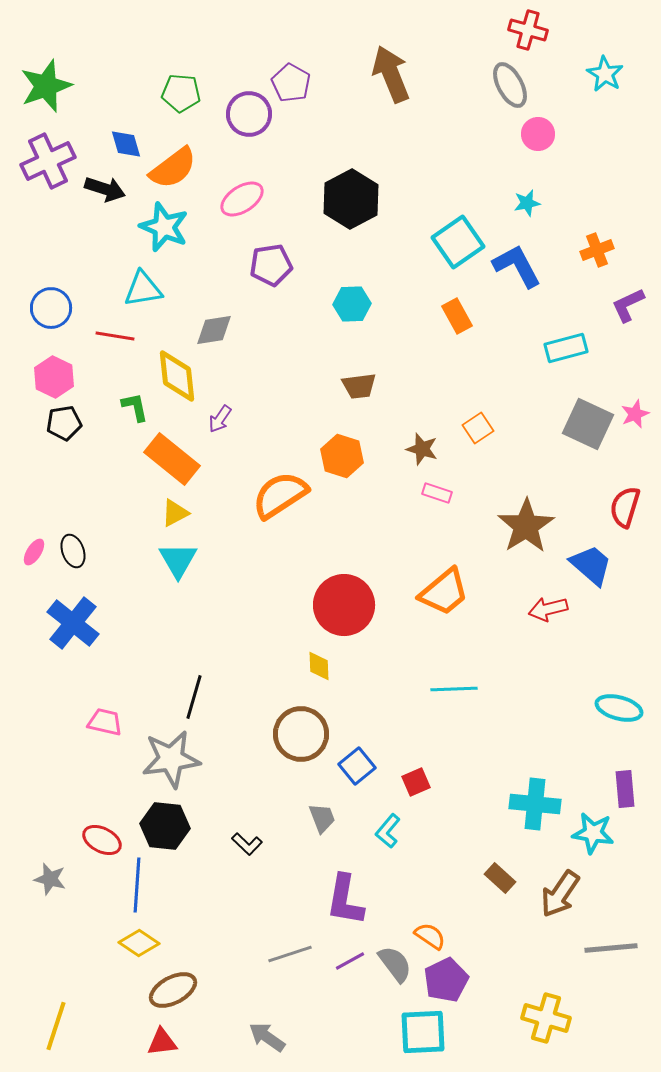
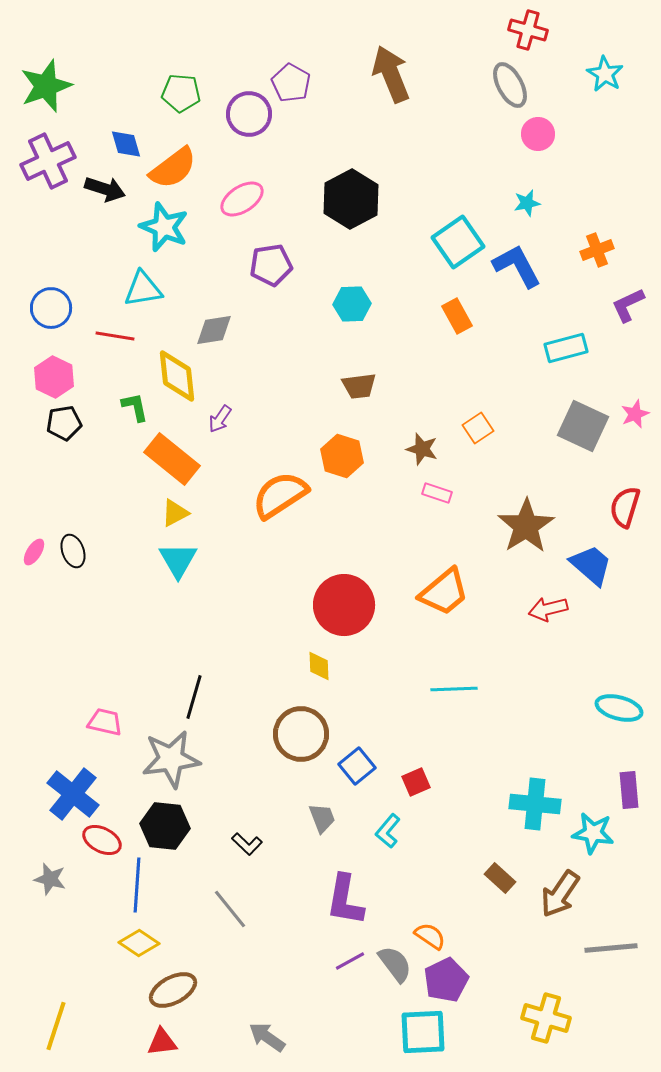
gray square at (588, 424): moved 5 px left, 2 px down
blue cross at (73, 623): moved 171 px down
purple rectangle at (625, 789): moved 4 px right, 1 px down
gray line at (290, 954): moved 60 px left, 45 px up; rotated 69 degrees clockwise
